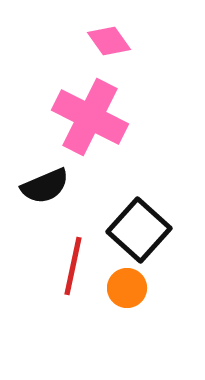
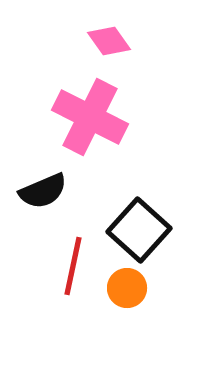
black semicircle: moved 2 px left, 5 px down
